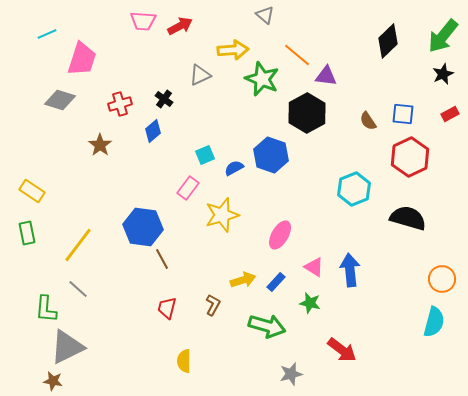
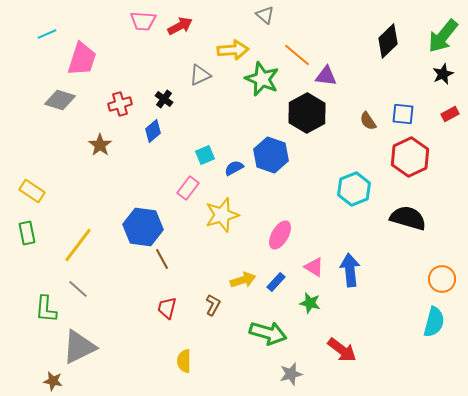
green arrow at (267, 326): moved 1 px right, 7 px down
gray triangle at (67, 347): moved 12 px right
